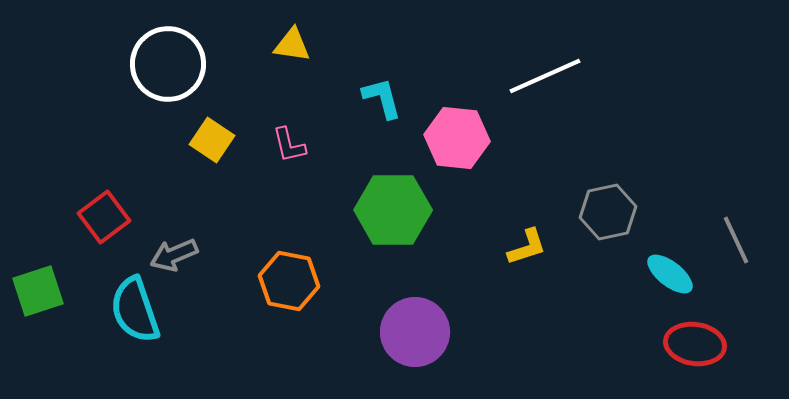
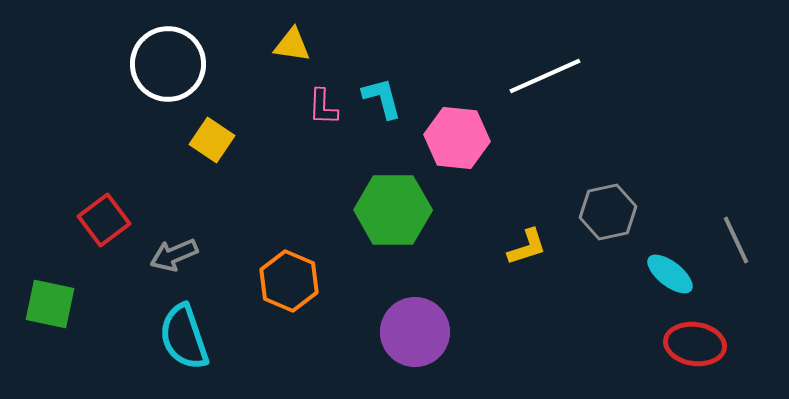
pink L-shape: moved 34 px right, 38 px up; rotated 15 degrees clockwise
red square: moved 3 px down
orange hexagon: rotated 12 degrees clockwise
green square: moved 12 px right, 13 px down; rotated 30 degrees clockwise
cyan semicircle: moved 49 px right, 27 px down
